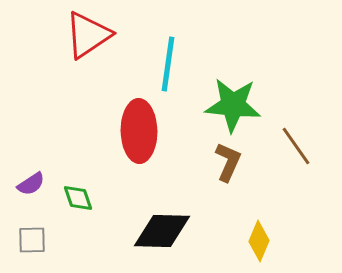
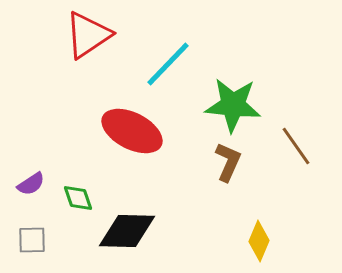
cyan line: rotated 36 degrees clockwise
red ellipse: moved 7 px left; rotated 62 degrees counterclockwise
black diamond: moved 35 px left
